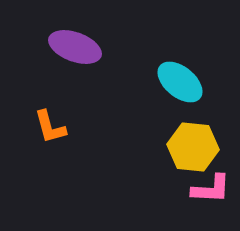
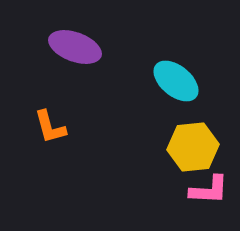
cyan ellipse: moved 4 px left, 1 px up
yellow hexagon: rotated 12 degrees counterclockwise
pink L-shape: moved 2 px left, 1 px down
